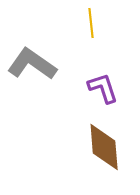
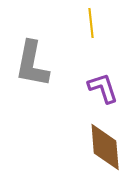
gray L-shape: rotated 114 degrees counterclockwise
brown diamond: moved 1 px right
